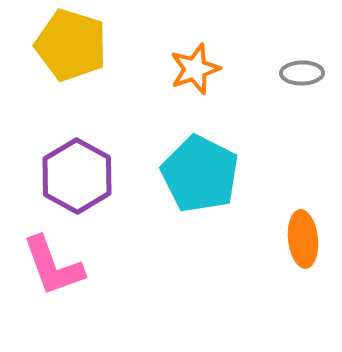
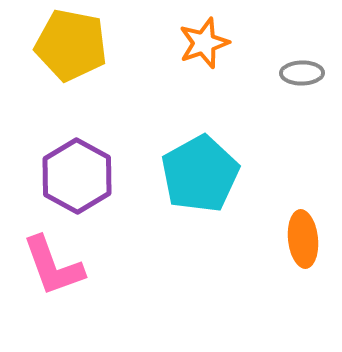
yellow pentagon: rotated 6 degrees counterclockwise
orange star: moved 9 px right, 26 px up
cyan pentagon: rotated 16 degrees clockwise
